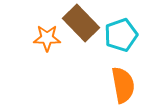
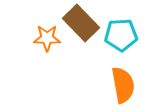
cyan pentagon: rotated 16 degrees clockwise
